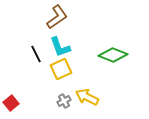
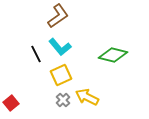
brown L-shape: moved 1 px right, 1 px up
cyan L-shape: rotated 20 degrees counterclockwise
green diamond: rotated 8 degrees counterclockwise
yellow square: moved 6 px down
gray cross: moved 1 px left, 1 px up; rotated 16 degrees counterclockwise
